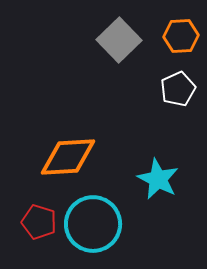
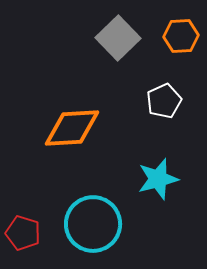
gray square: moved 1 px left, 2 px up
white pentagon: moved 14 px left, 12 px down
orange diamond: moved 4 px right, 29 px up
cyan star: rotated 30 degrees clockwise
red pentagon: moved 16 px left, 11 px down
